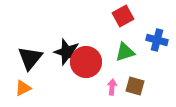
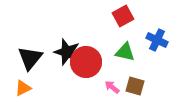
blue cross: rotated 10 degrees clockwise
green triangle: rotated 30 degrees clockwise
pink arrow: rotated 56 degrees counterclockwise
